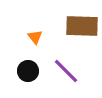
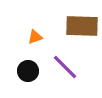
orange triangle: rotated 49 degrees clockwise
purple line: moved 1 px left, 4 px up
